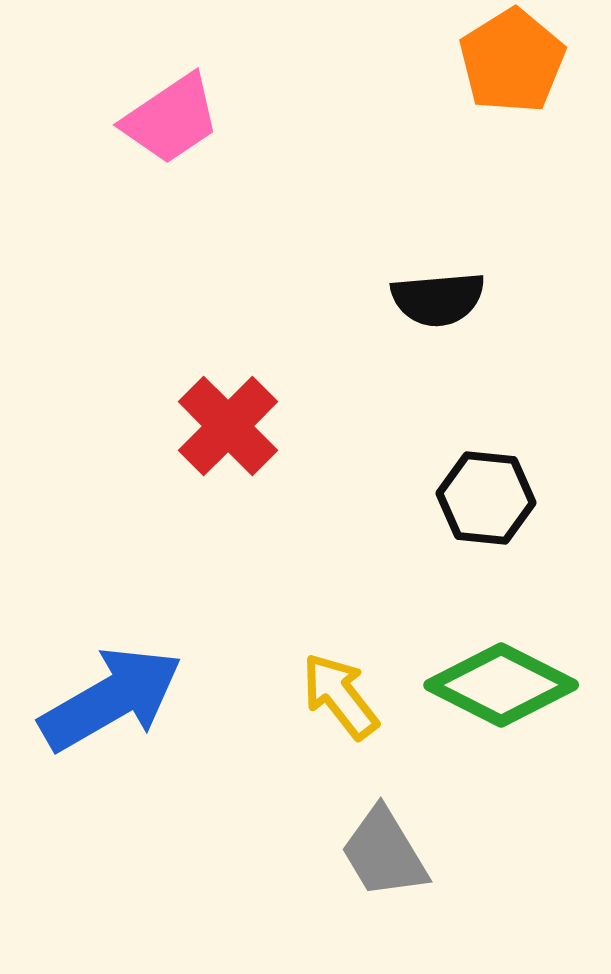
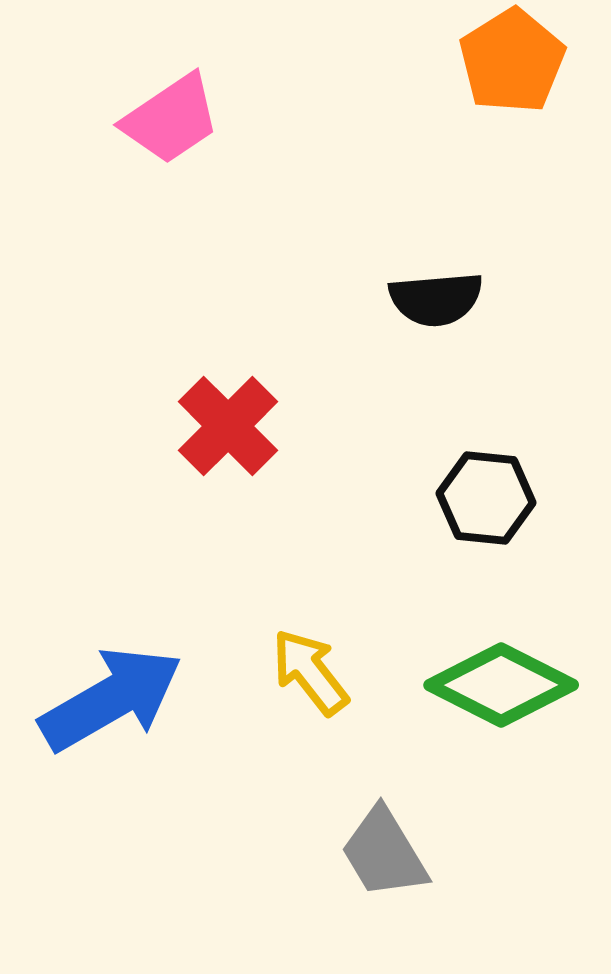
black semicircle: moved 2 px left
yellow arrow: moved 30 px left, 24 px up
